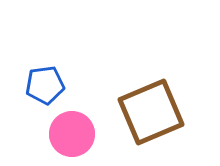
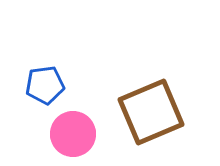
pink circle: moved 1 px right
